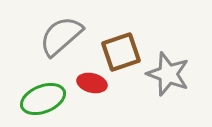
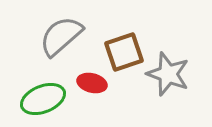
brown square: moved 3 px right
